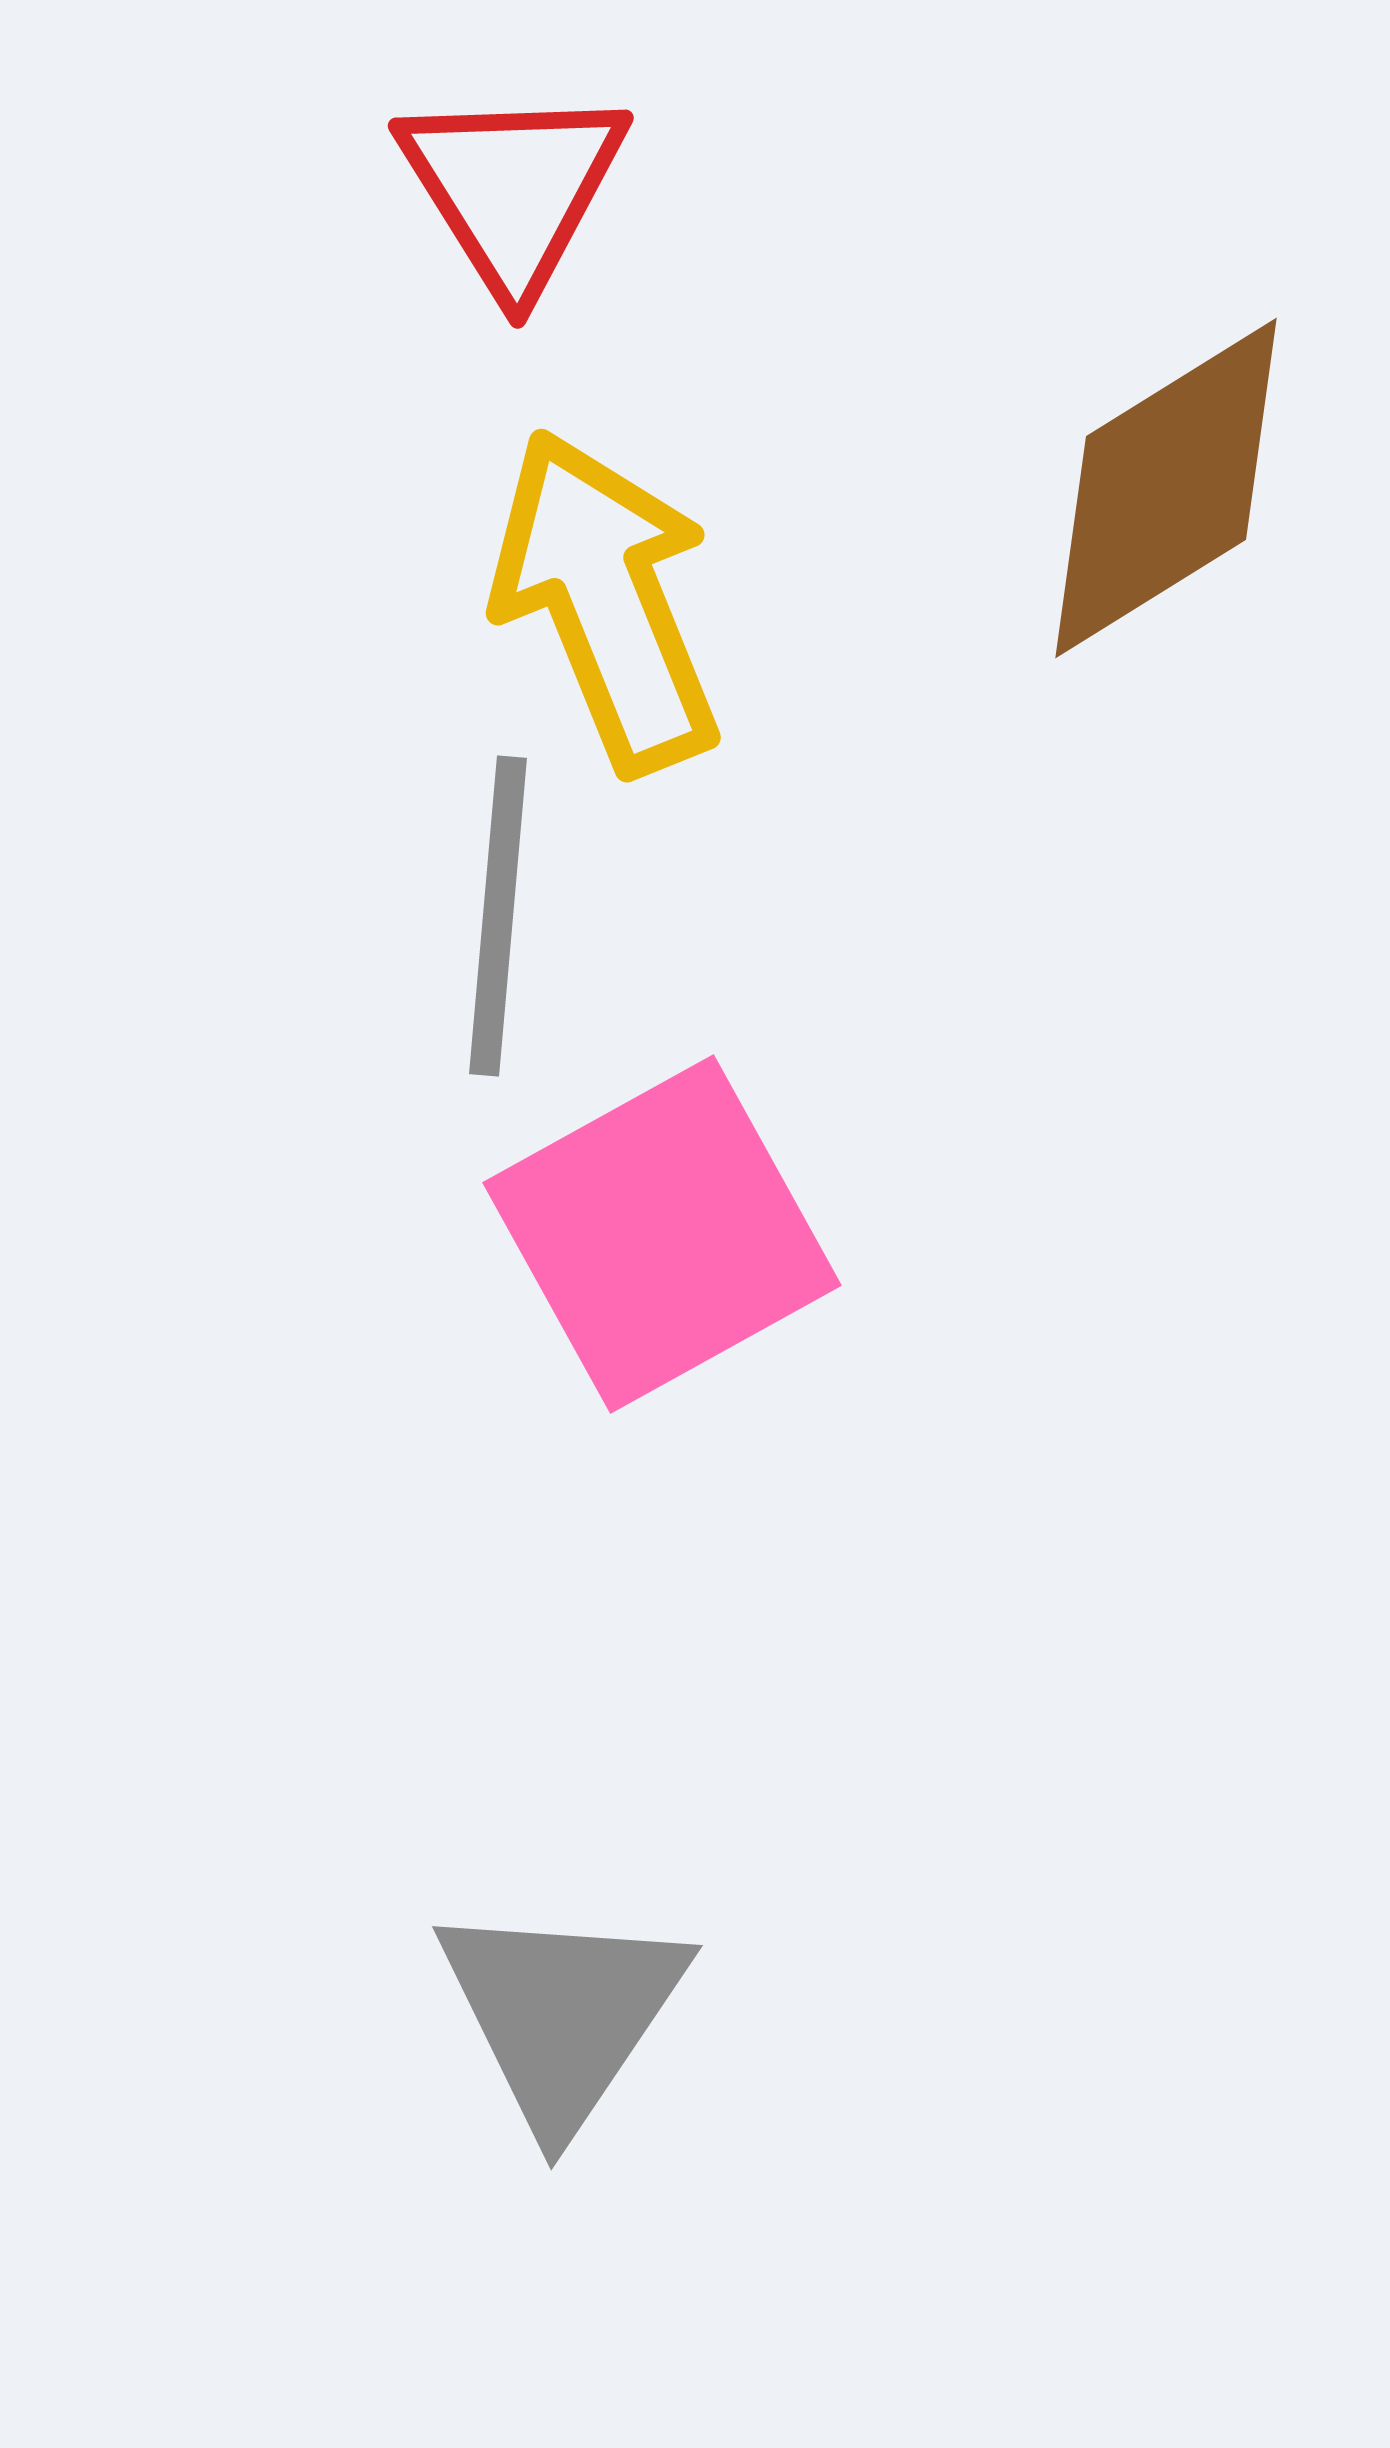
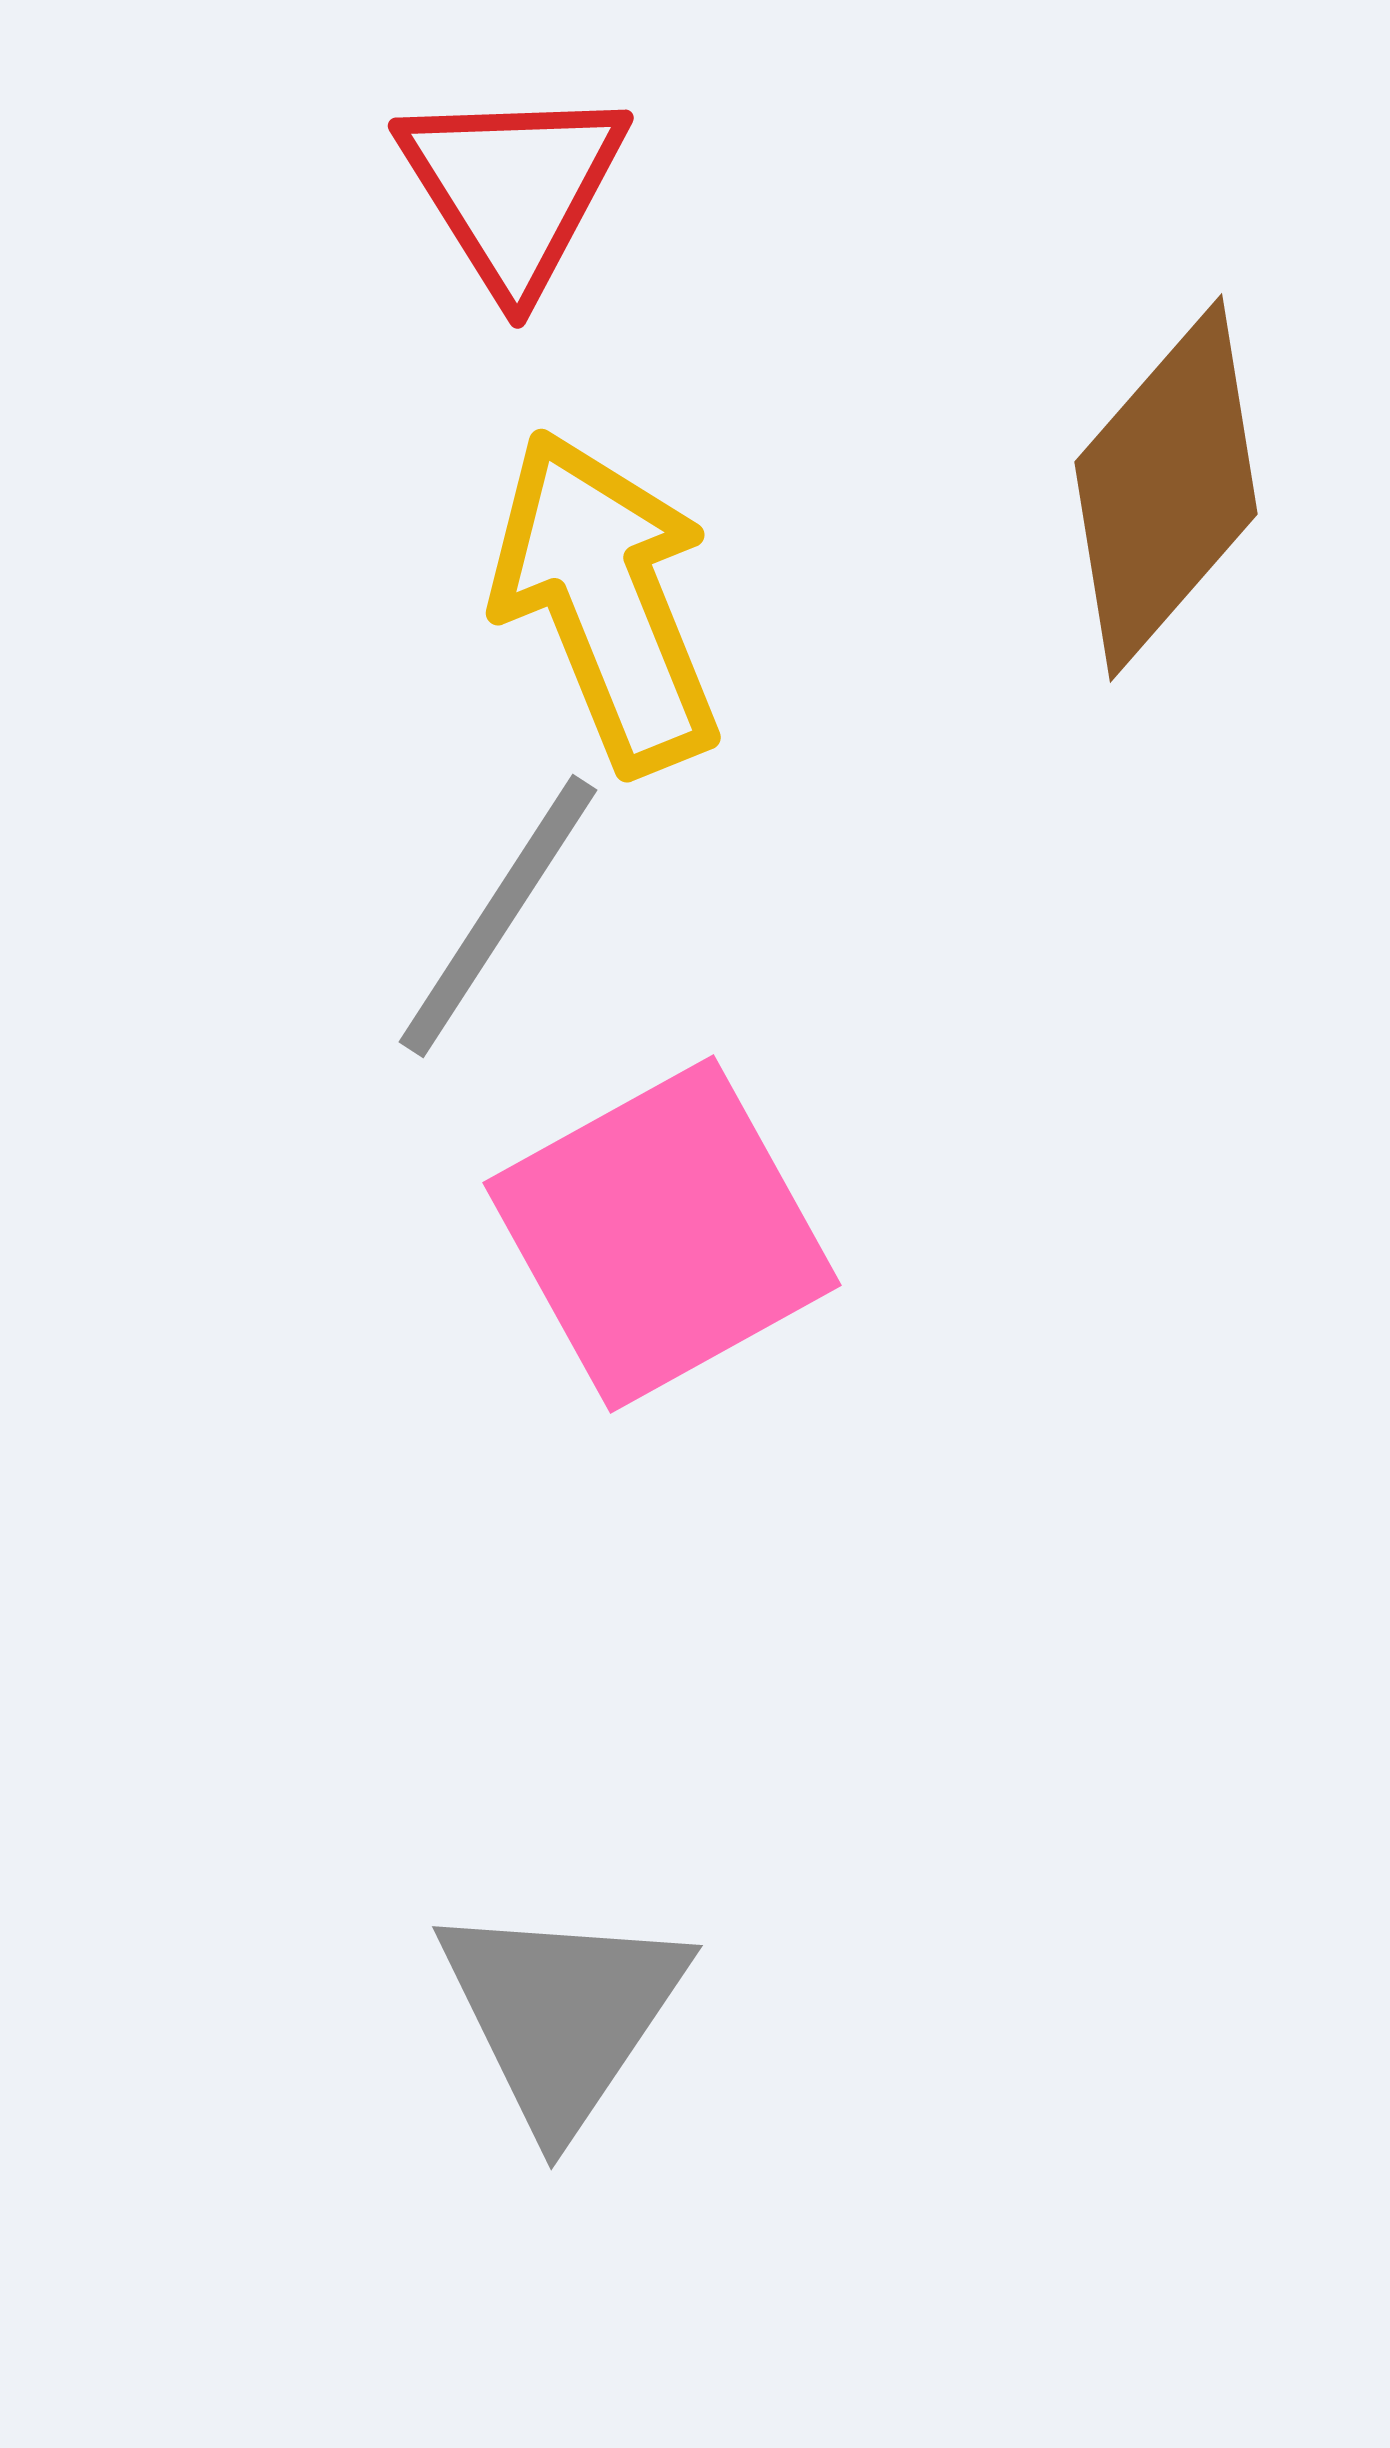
brown diamond: rotated 17 degrees counterclockwise
gray line: rotated 28 degrees clockwise
